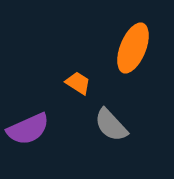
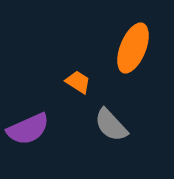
orange trapezoid: moved 1 px up
